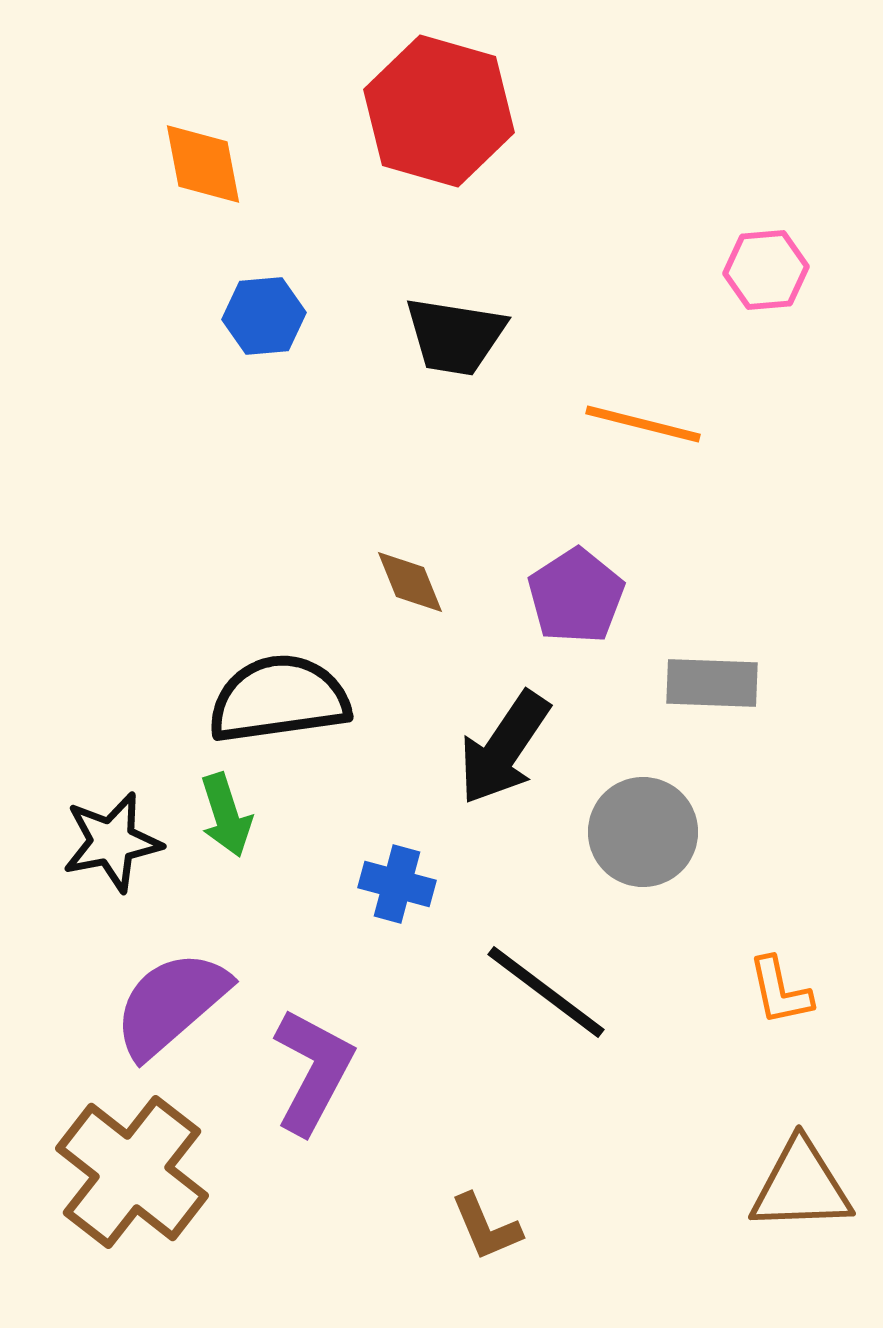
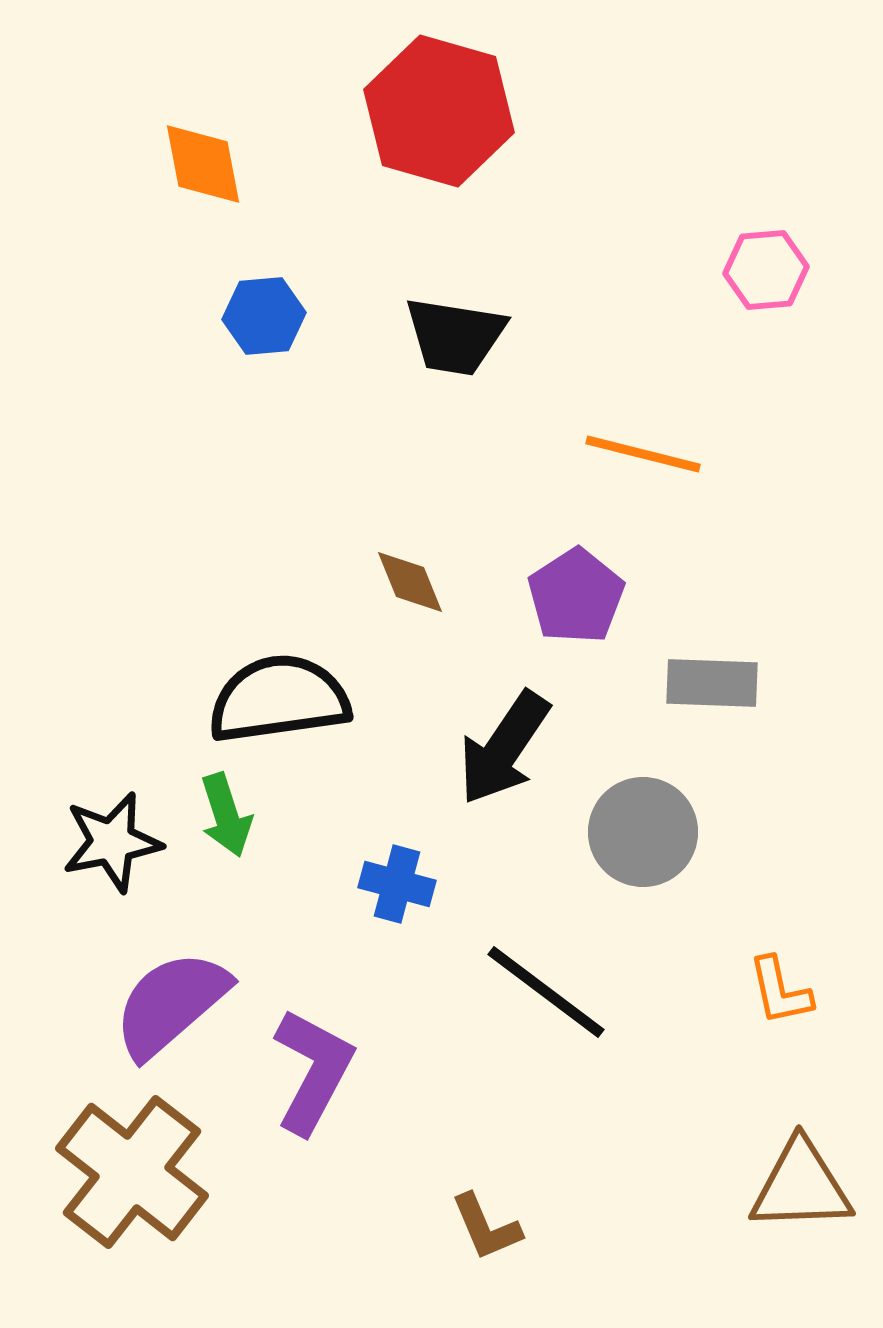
orange line: moved 30 px down
